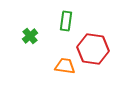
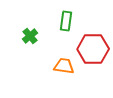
red hexagon: rotated 8 degrees counterclockwise
orange trapezoid: moved 1 px left
